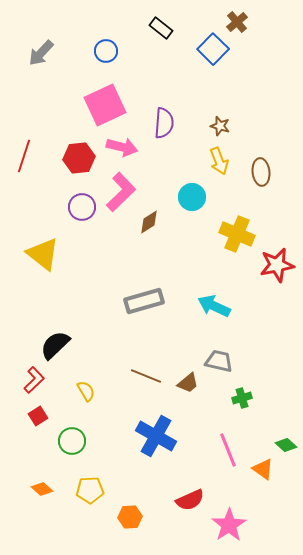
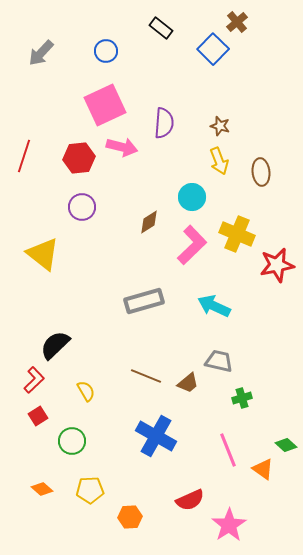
pink L-shape: moved 71 px right, 53 px down
